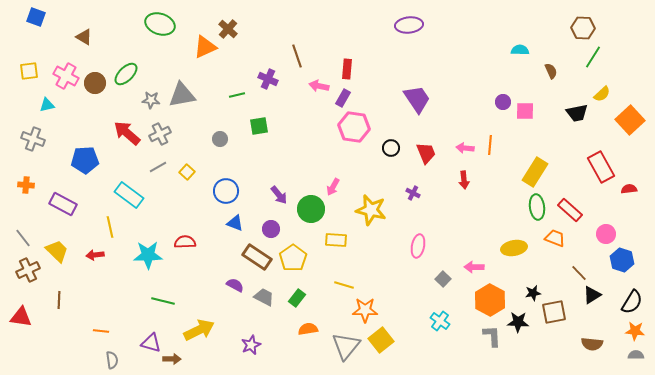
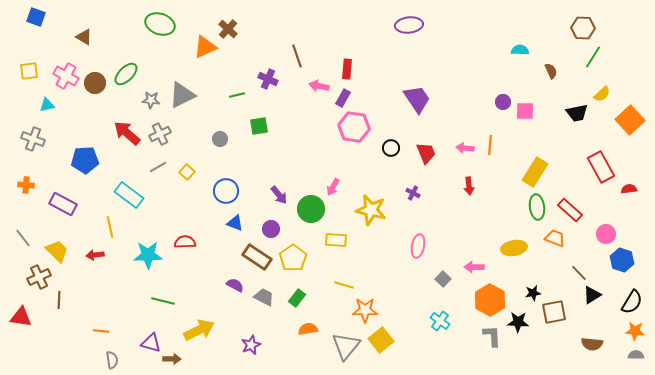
gray triangle at (182, 95): rotated 16 degrees counterclockwise
red arrow at (464, 180): moved 5 px right, 6 px down
brown cross at (28, 270): moved 11 px right, 7 px down
